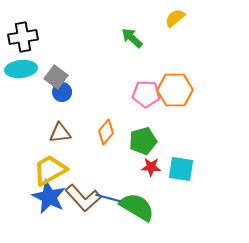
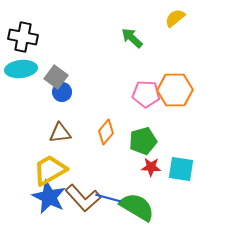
black cross: rotated 20 degrees clockwise
